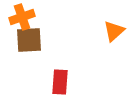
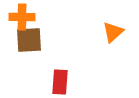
orange cross: rotated 20 degrees clockwise
orange triangle: moved 1 px left, 1 px down
